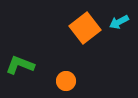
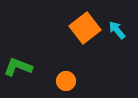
cyan arrow: moved 2 px left, 8 px down; rotated 78 degrees clockwise
green L-shape: moved 2 px left, 2 px down
